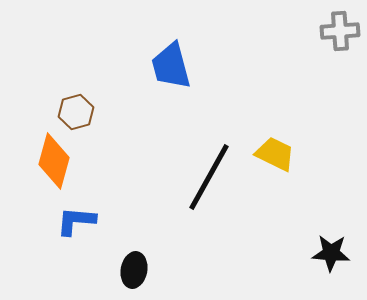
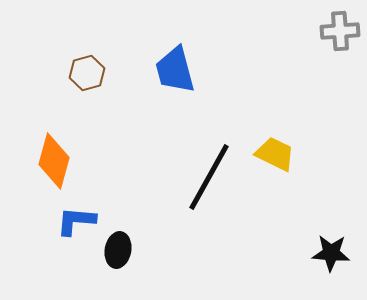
blue trapezoid: moved 4 px right, 4 px down
brown hexagon: moved 11 px right, 39 px up
black ellipse: moved 16 px left, 20 px up
